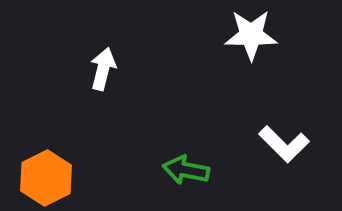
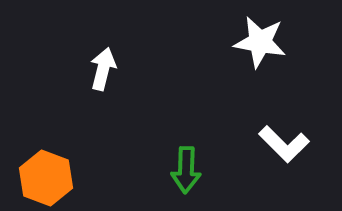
white star: moved 9 px right, 7 px down; rotated 10 degrees clockwise
green arrow: rotated 99 degrees counterclockwise
orange hexagon: rotated 12 degrees counterclockwise
